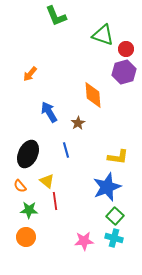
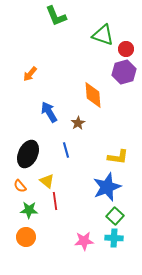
cyan cross: rotated 12 degrees counterclockwise
